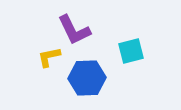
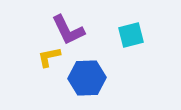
purple L-shape: moved 6 px left
cyan square: moved 16 px up
